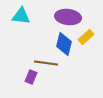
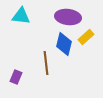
brown line: rotated 75 degrees clockwise
purple rectangle: moved 15 px left
